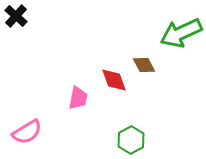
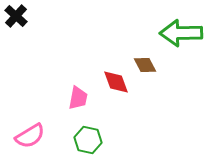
green arrow: rotated 24 degrees clockwise
brown diamond: moved 1 px right
red diamond: moved 2 px right, 2 px down
pink semicircle: moved 3 px right, 4 px down
green hexagon: moved 43 px left; rotated 20 degrees counterclockwise
